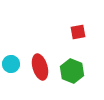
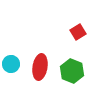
red square: rotated 21 degrees counterclockwise
red ellipse: rotated 25 degrees clockwise
